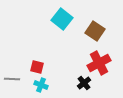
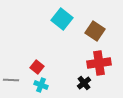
red cross: rotated 20 degrees clockwise
red square: rotated 24 degrees clockwise
gray line: moved 1 px left, 1 px down
